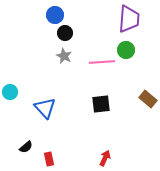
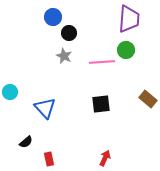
blue circle: moved 2 px left, 2 px down
black circle: moved 4 px right
black semicircle: moved 5 px up
